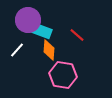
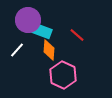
pink hexagon: rotated 16 degrees clockwise
